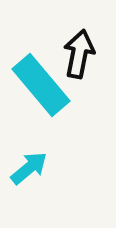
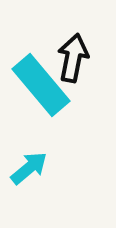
black arrow: moved 6 px left, 4 px down
